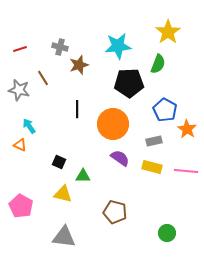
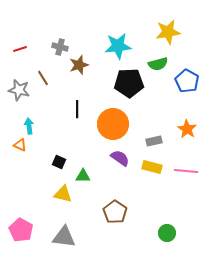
yellow star: rotated 25 degrees clockwise
green semicircle: rotated 54 degrees clockwise
blue pentagon: moved 22 px right, 29 px up
cyan arrow: rotated 28 degrees clockwise
pink pentagon: moved 24 px down
brown pentagon: rotated 20 degrees clockwise
